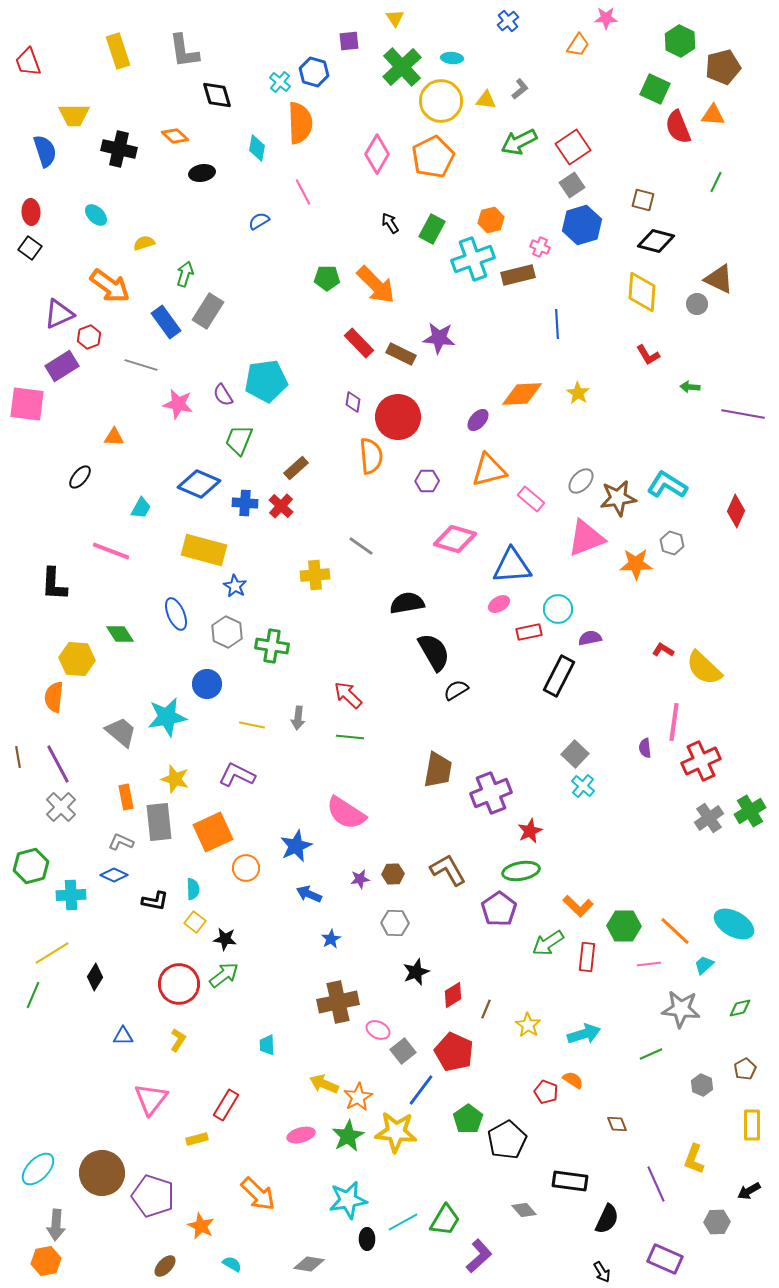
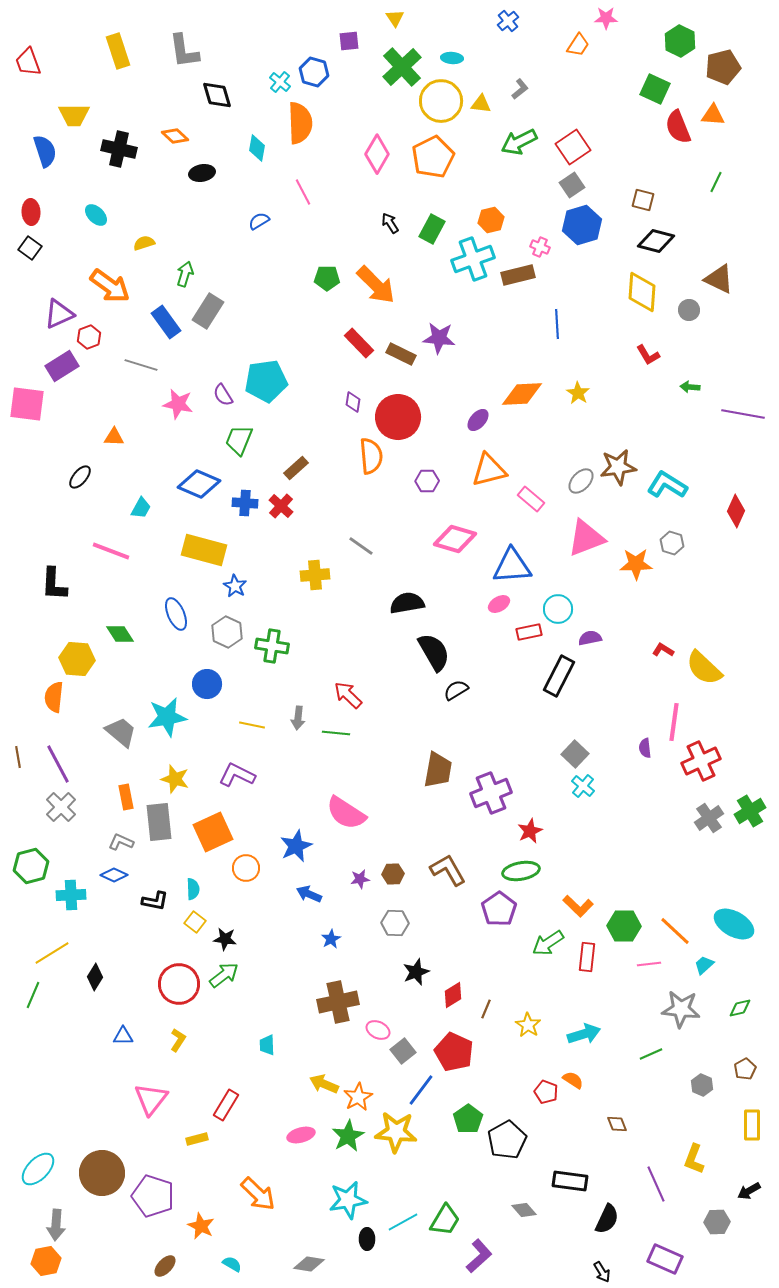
yellow triangle at (486, 100): moved 5 px left, 4 px down
gray circle at (697, 304): moved 8 px left, 6 px down
brown star at (618, 498): moved 31 px up
green line at (350, 737): moved 14 px left, 4 px up
